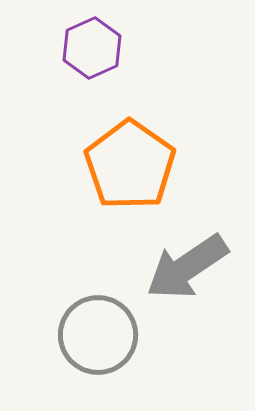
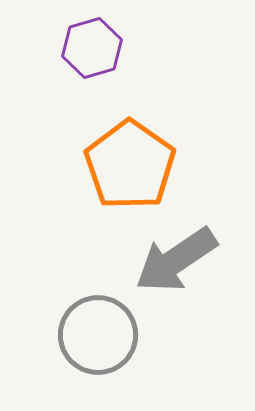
purple hexagon: rotated 8 degrees clockwise
gray arrow: moved 11 px left, 7 px up
